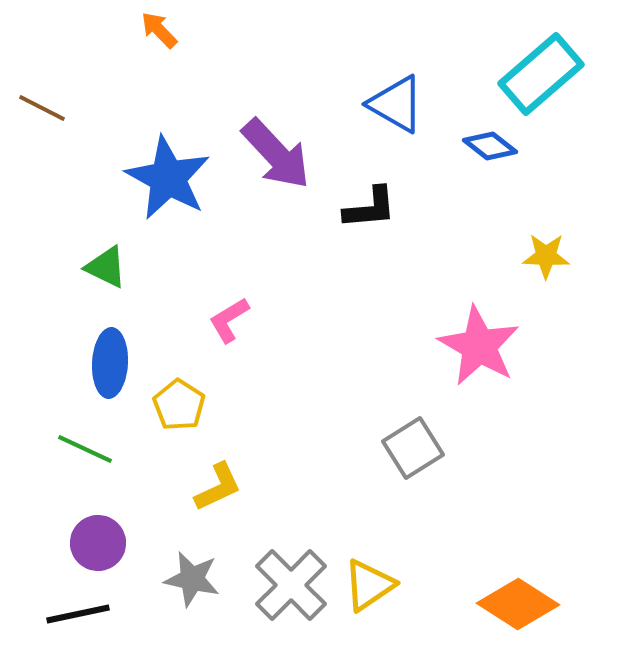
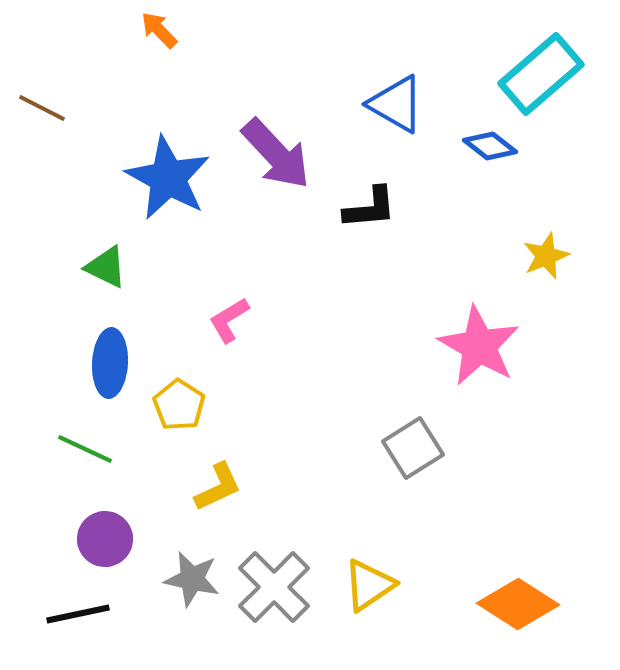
yellow star: rotated 24 degrees counterclockwise
purple circle: moved 7 px right, 4 px up
gray cross: moved 17 px left, 2 px down
